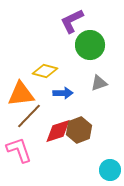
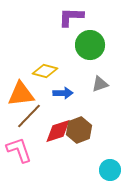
purple L-shape: moved 1 px left, 4 px up; rotated 28 degrees clockwise
gray triangle: moved 1 px right, 1 px down
